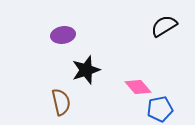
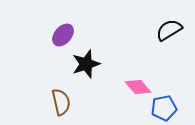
black semicircle: moved 5 px right, 4 px down
purple ellipse: rotated 40 degrees counterclockwise
black star: moved 6 px up
blue pentagon: moved 4 px right, 1 px up
